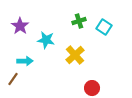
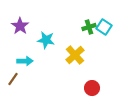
green cross: moved 10 px right, 6 px down
